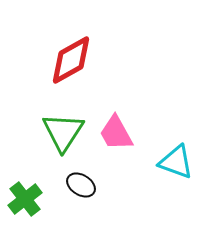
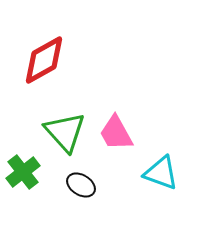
red diamond: moved 27 px left
green triangle: moved 2 px right; rotated 15 degrees counterclockwise
cyan triangle: moved 15 px left, 11 px down
green cross: moved 2 px left, 27 px up
